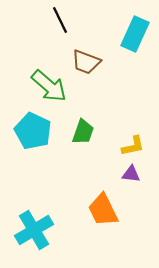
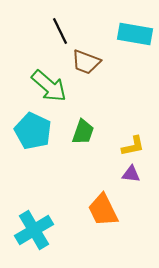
black line: moved 11 px down
cyan rectangle: rotated 76 degrees clockwise
